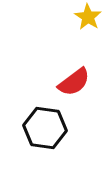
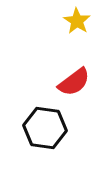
yellow star: moved 11 px left, 4 px down
